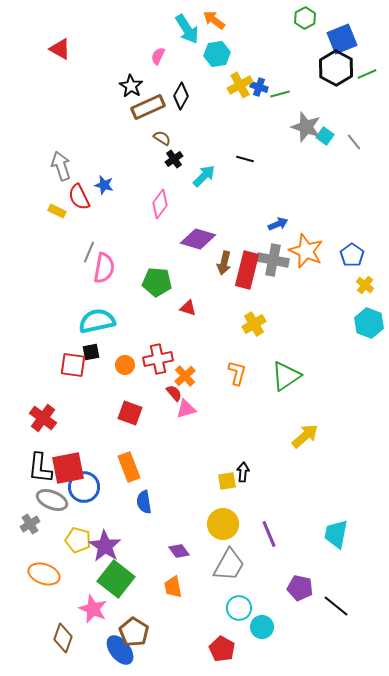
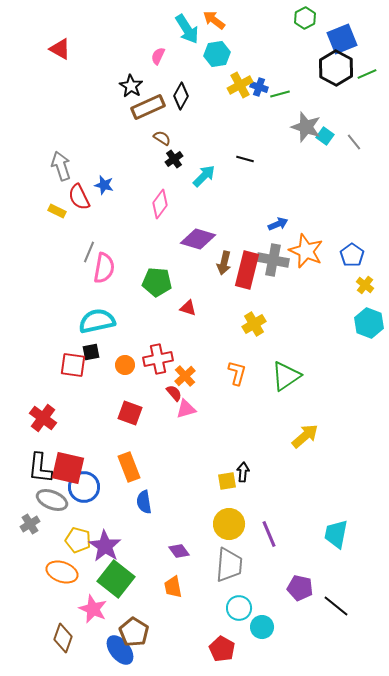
red square at (68, 468): rotated 24 degrees clockwise
yellow circle at (223, 524): moved 6 px right
gray trapezoid at (229, 565): rotated 24 degrees counterclockwise
orange ellipse at (44, 574): moved 18 px right, 2 px up
